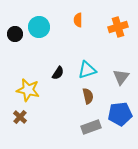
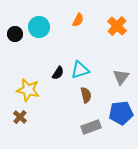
orange semicircle: rotated 152 degrees counterclockwise
orange cross: moved 1 px left, 1 px up; rotated 30 degrees counterclockwise
cyan triangle: moved 7 px left
brown semicircle: moved 2 px left, 1 px up
blue pentagon: moved 1 px right, 1 px up
